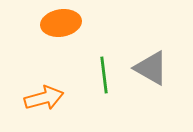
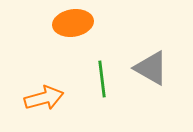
orange ellipse: moved 12 px right
green line: moved 2 px left, 4 px down
